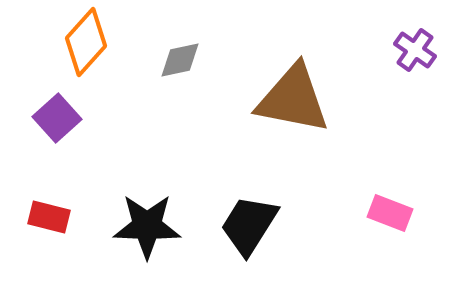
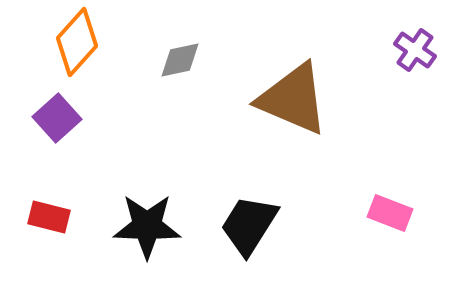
orange diamond: moved 9 px left
brown triangle: rotated 12 degrees clockwise
